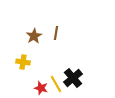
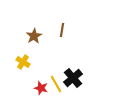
brown line: moved 6 px right, 3 px up
yellow cross: rotated 24 degrees clockwise
